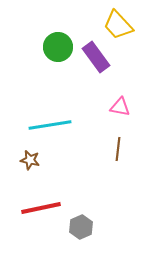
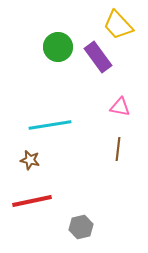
purple rectangle: moved 2 px right
red line: moved 9 px left, 7 px up
gray hexagon: rotated 10 degrees clockwise
